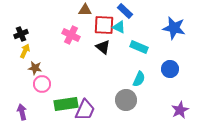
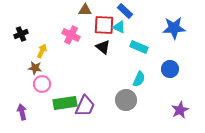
blue star: rotated 15 degrees counterclockwise
yellow arrow: moved 17 px right
green rectangle: moved 1 px left, 1 px up
purple trapezoid: moved 4 px up
